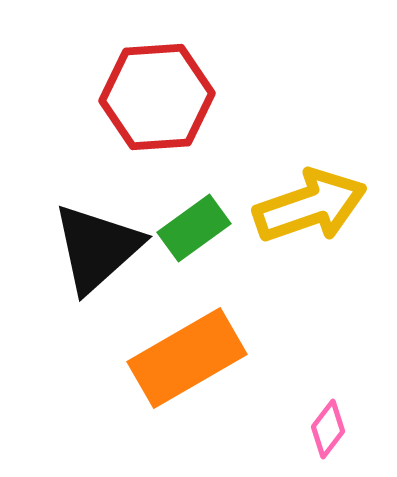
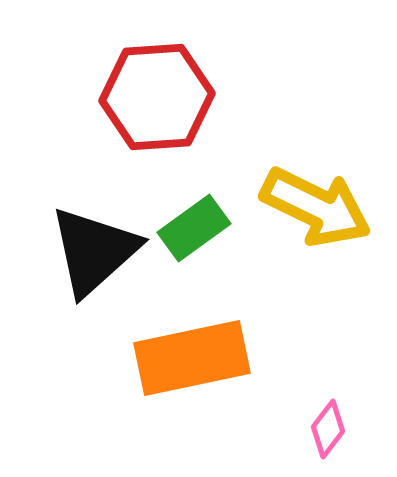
yellow arrow: moved 6 px right, 1 px down; rotated 45 degrees clockwise
black triangle: moved 3 px left, 3 px down
orange rectangle: moved 5 px right; rotated 18 degrees clockwise
